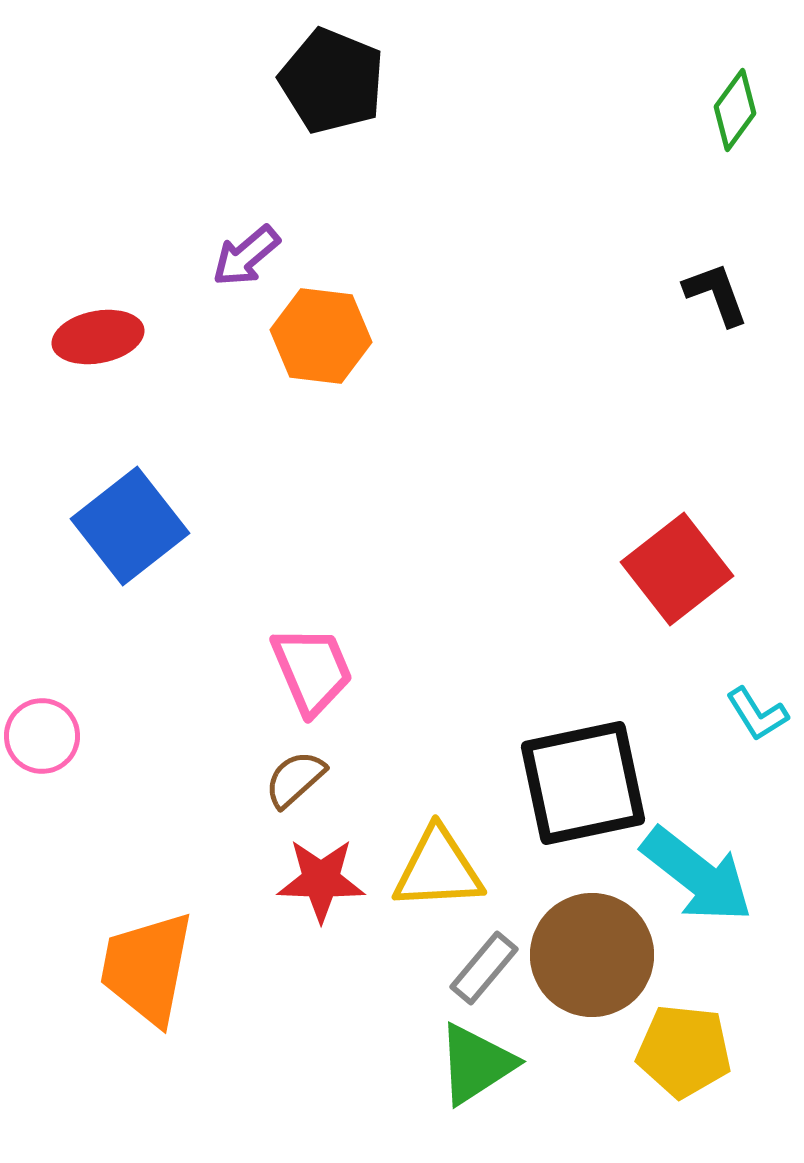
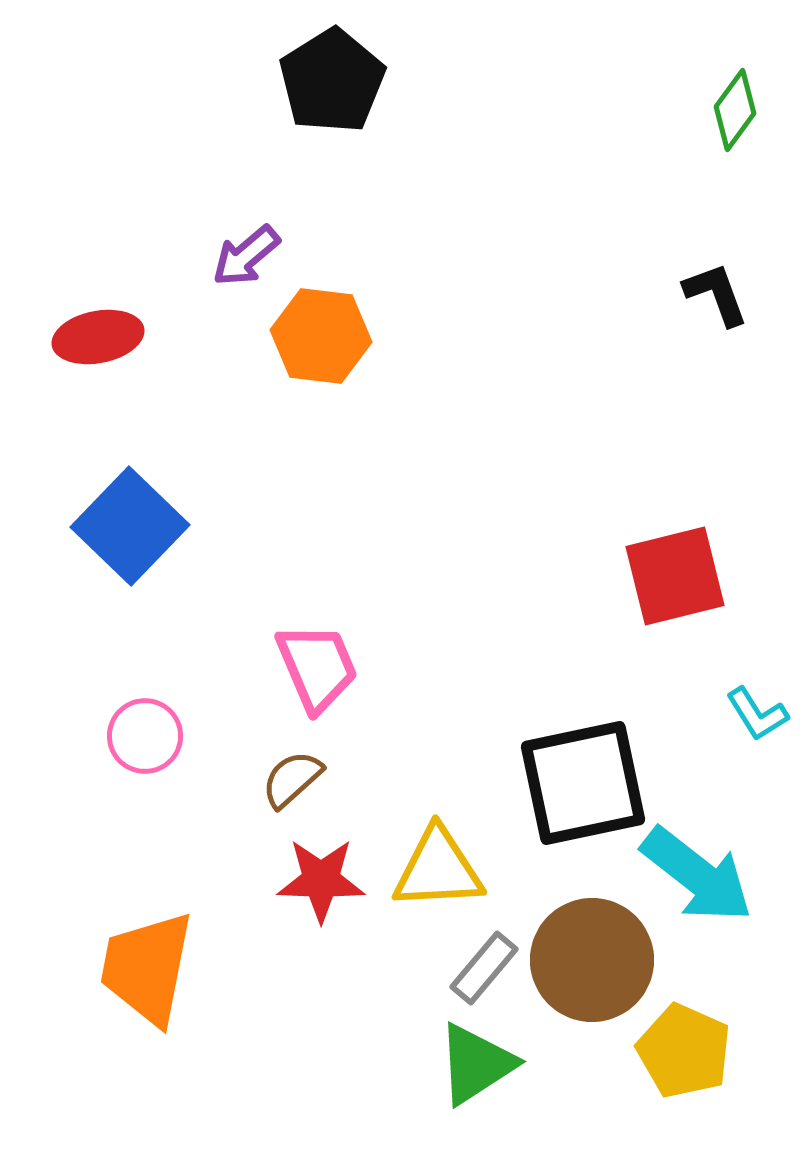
black pentagon: rotated 18 degrees clockwise
blue square: rotated 8 degrees counterclockwise
red square: moved 2 px left, 7 px down; rotated 24 degrees clockwise
pink trapezoid: moved 5 px right, 3 px up
pink circle: moved 103 px right
brown semicircle: moved 3 px left
brown circle: moved 5 px down
yellow pentagon: rotated 18 degrees clockwise
